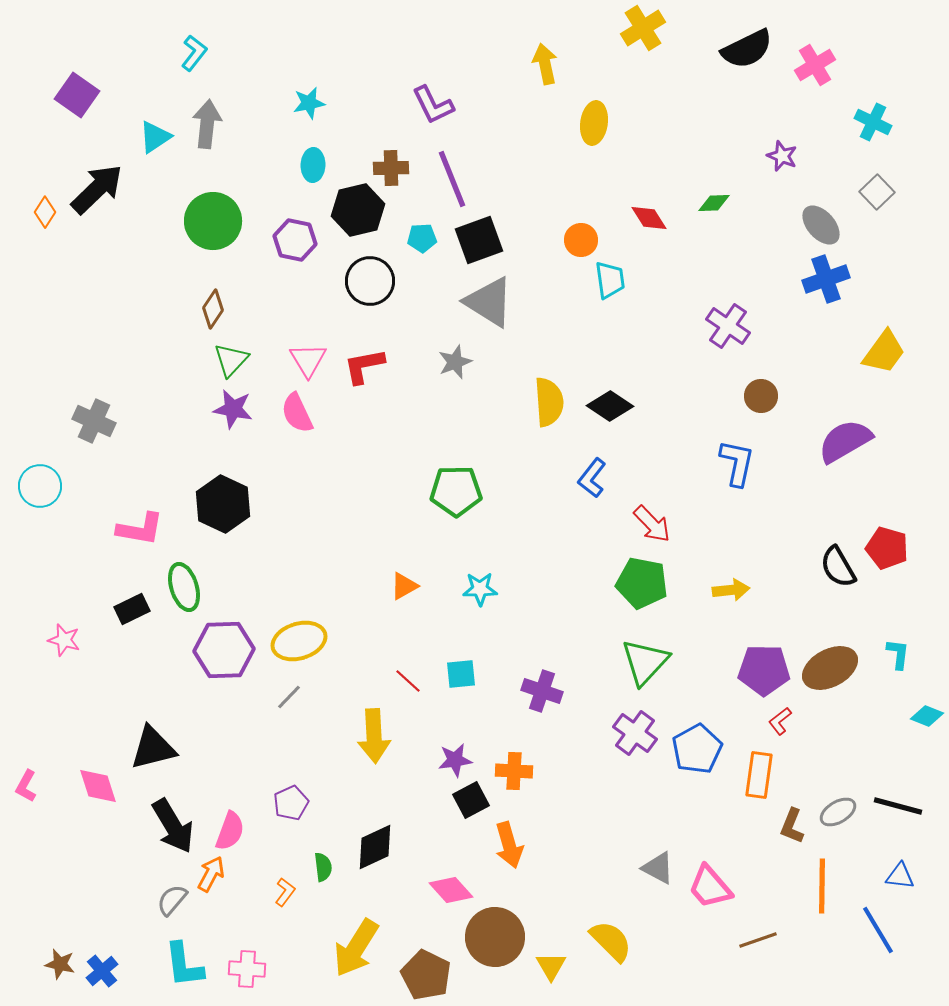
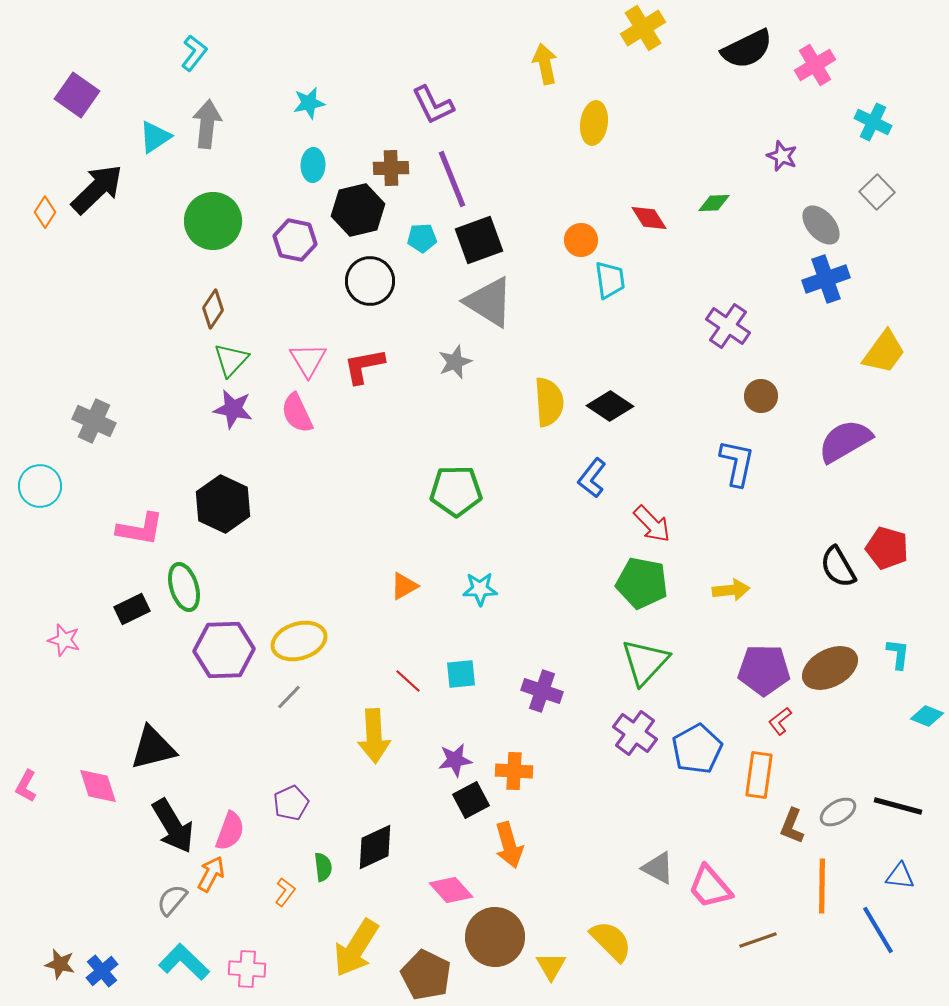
cyan L-shape at (184, 965): moved 3 px up; rotated 141 degrees clockwise
